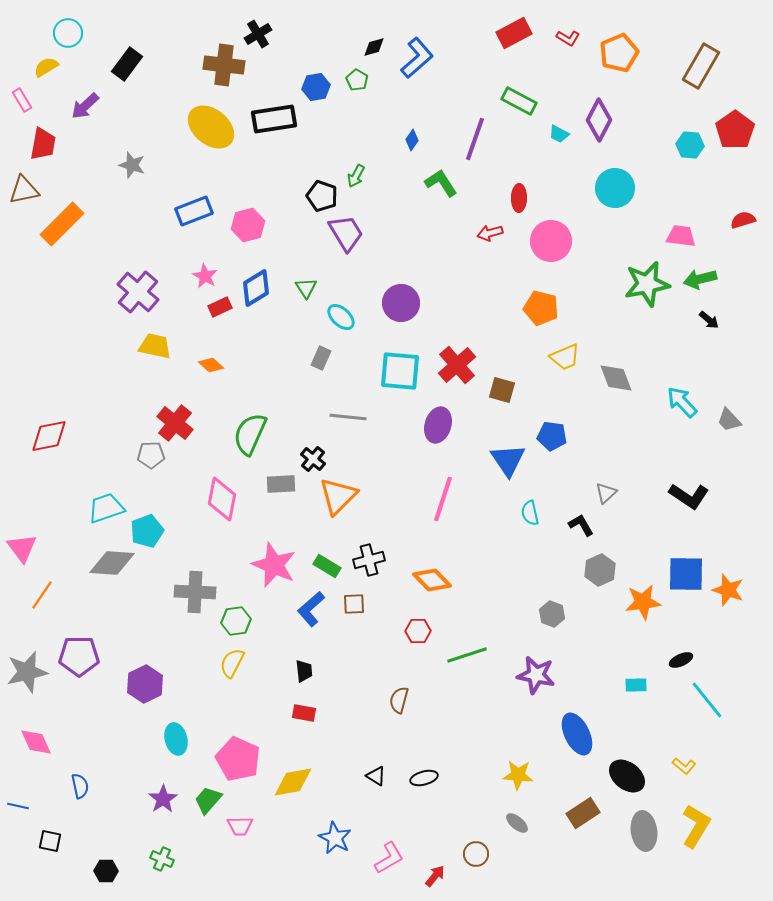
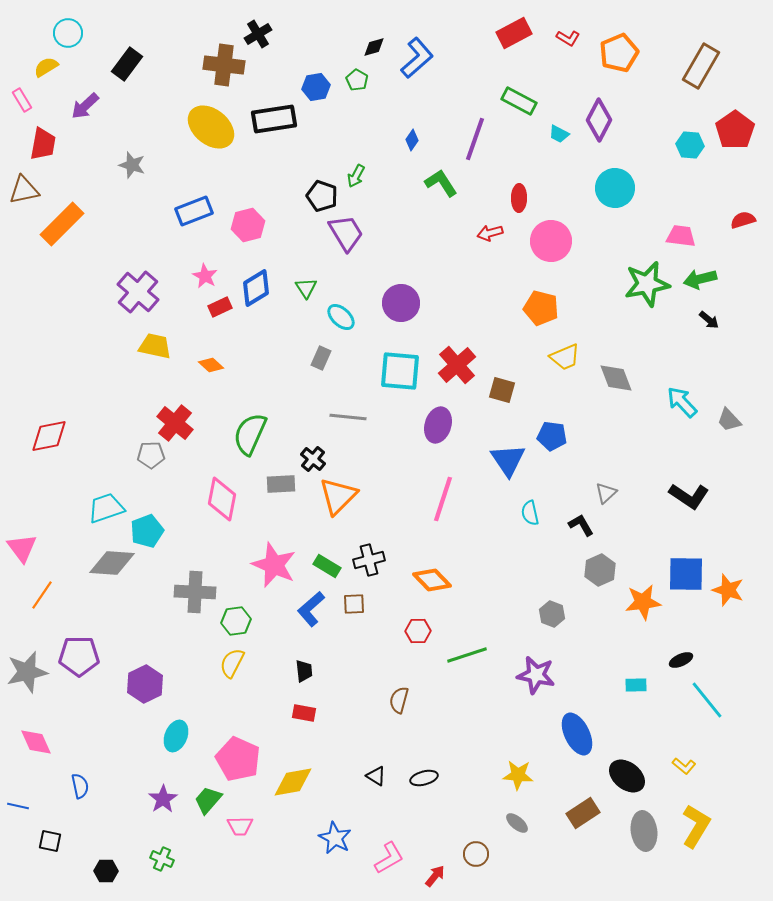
cyan ellipse at (176, 739): moved 3 px up; rotated 36 degrees clockwise
